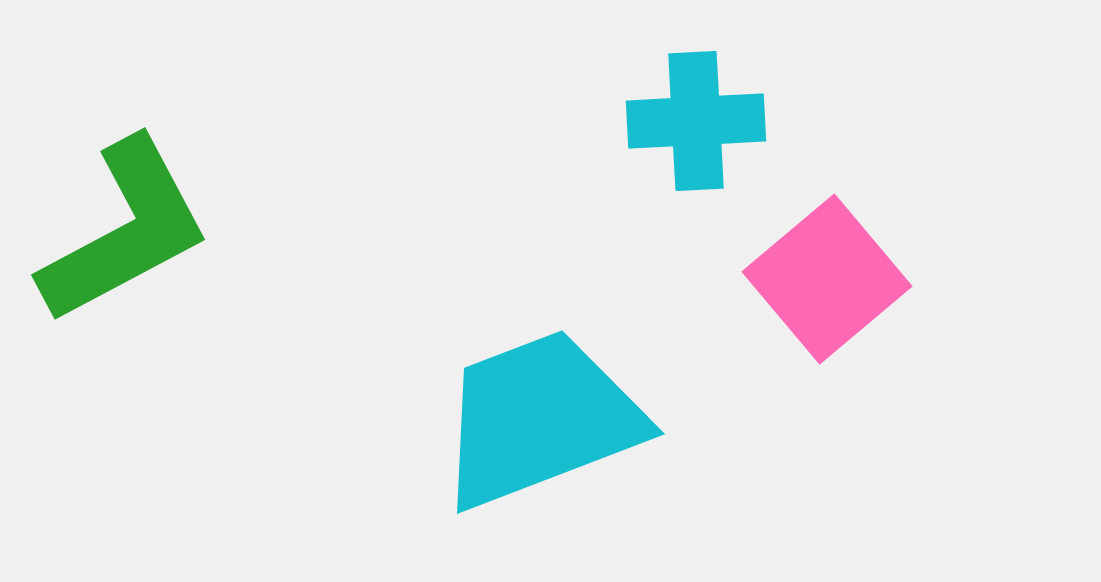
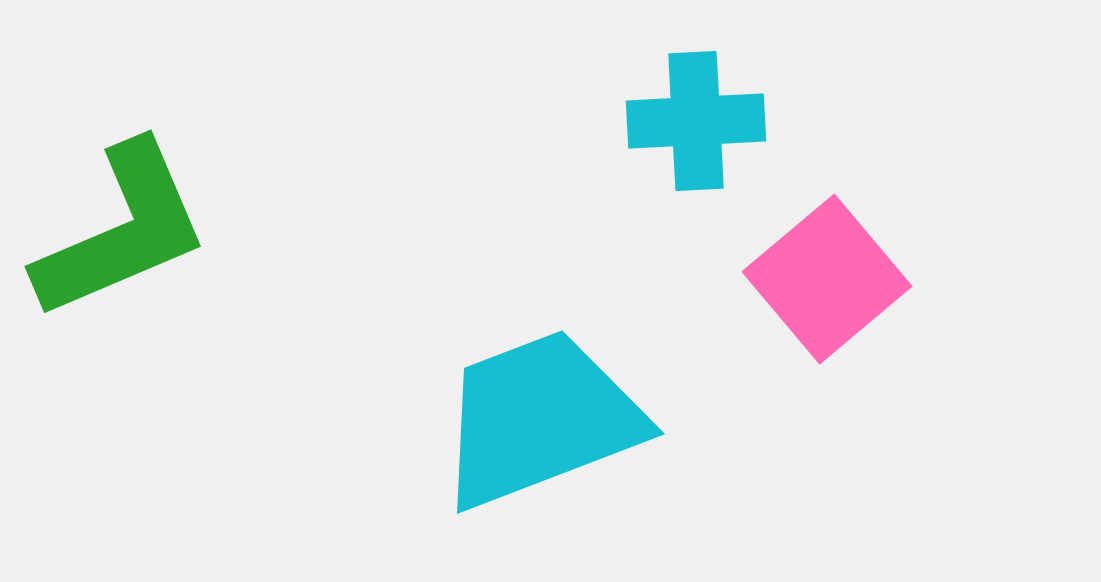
green L-shape: moved 3 px left; rotated 5 degrees clockwise
